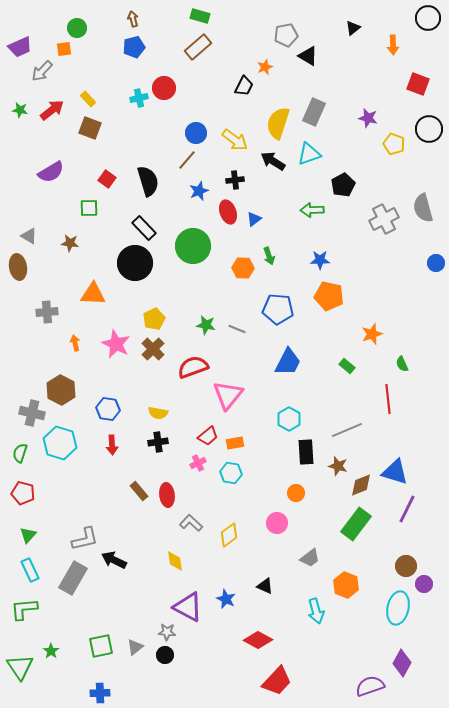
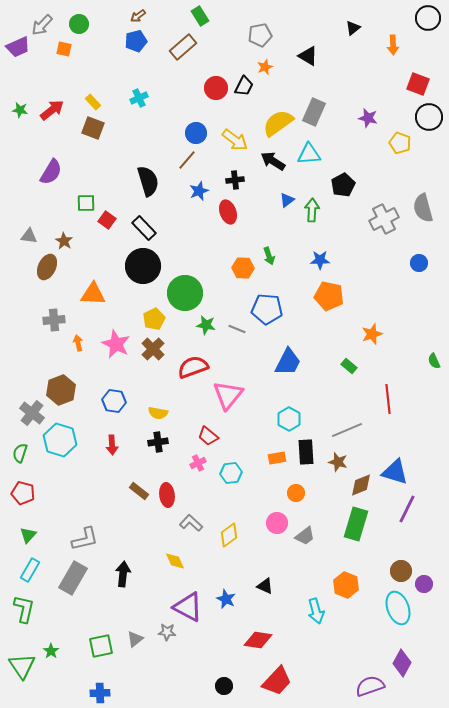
green rectangle at (200, 16): rotated 42 degrees clockwise
brown arrow at (133, 19): moved 5 px right, 3 px up; rotated 112 degrees counterclockwise
green circle at (77, 28): moved 2 px right, 4 px up
gray pentagon at (286, 35): moved 26 px left
purple trapezoid at (20, 47): moved 2 px left
blue pentagon at (134, 47): moved 2 px right, 6 px up
brown rectangle at (198, 47): moved 15 px left
orange square at (64, 49): rotated 21 degrees clockwise
gray arrow at (42, 71): moved 46 px up
red circle at (164, 88): moved 52 px right
cyan cross at (139, 98): rotated 12 degrees counterclockwise
yellow rectangle at (88, 99): moved 5 px right, 3 px down
yellow semicircle at (278, 123): rotated 36 degrees clockwise
brown square at (90, 128): moved 3 px right
black circle at (429, 129): moved 12 px up
yellow pentagon at (394, 144): moved 6 px right, 1 px up
cyan triangle at (309, 154): rotated 15 degrees clockwise
purple semicircle at (51, 172): rotated 28 degrees counterclockwise
red square at (107, 179): moved 41 px down
green square at (89, 208): moved 3 px left, 5 px up
green arrow at (312, 210): rotated 95 degrees clockwise
blue triangle at (254, 219): moved 33 px right, 19 px up
gray triangle at (29, 236): rotated 24 degrees counterclockwise
brown star at (70, 243): moved 6 px left, 2 px up; rotated 24 degrees clockwise
green circle at (193, 246): moved 8 px left, 47 px down
black circle at (135, 263): moved 8 px right, 3 px down
blue circle at (436, 263): moved 17 px left
brown ellipse at (18, 267): moved 29 px right; rotated 35 degrees clockwise
blue pentagon at (278, 309): moved 11 px left
gray cross at (47, 312): moved 7 px right, 8 px down
orange arrow at (75, 343): moved 3 px right
green semicircle at (402, 364): moved 32 px right, 3 px up
green rectangle at (347, 366): moved 2 px right
brown hexagon at (61, 390): rotated 12 degrees clockwise
blue hexagon at (108, 409): moved 6 px right, 8 px up
gray cross at (32, 413): rotated 25 degrees clockwise
red trapezoid at (208, 436): rotated 80 degrees clockwise
cyan hexagon at (60, 443): moved 3 px up
orange rectangle at (235, 443): moved 42 px right, 15 px down
brown star at (338, 466): moved 4 px up
cyan hexagon at (231, 473): rotated 15 degrees counterclockwise
brown rectangle at (139, 491): rotated 12 degrees counterclockwise
green rectangle at (356, 524): rotated 20 degrees counterclockwise
gray trapezoid at (310, 558): moved 5 px left, 22 px up
black arrow at (114, 560): moved 9 px right, 14 px down; rotated 70 degrees clockwise
yellow diamond at (175, 561): rotated 15 degrees counterclockwise
brown circle at (406, 566): moved 5 px left, 5 px down
cyan rectangle at (30, 570): rotated 55 degrees clockwise
cyan ellipse at (398, 608): rotated 32 degrees counterclockwise
green L-shape at (24, 609): rotated 108 degrees clockwise
red diamond at (258, 640): rotated 20 degrees counterclockwise
gray triangle at (135, 647): moved 8 px up
black circle at (165, 655): moved 59 px right, 31 px down
green triangle at (20, 667): moved 2 px right, 1 px up
